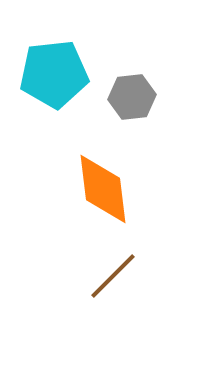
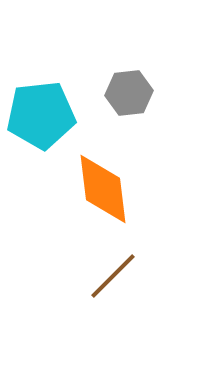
cyan pentagon: moved 13 px left, 41 px down
gray hexagon: moved 3 px left, 4 px up
